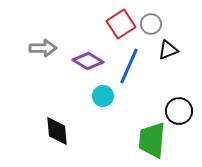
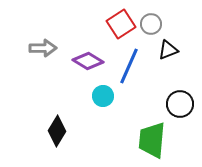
black circle: moved 1 px right, 7 px up
black diamond: rotated 36 degrees clockwise
